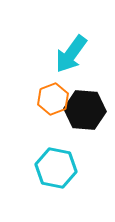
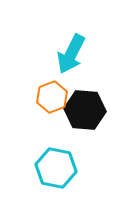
cyan arrow: rotated 9 degrees counterclockwise
orange hexagon: moved 1 px left, 2 px up
